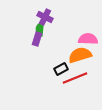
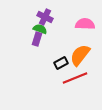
green semicircle: rotated 104 degrees clockwise
pink semicircle: moved 3 px left, 15 px up
orange semicircle: rotated 35 degrees counterclockwise
black rectangle: moved 6 px up
